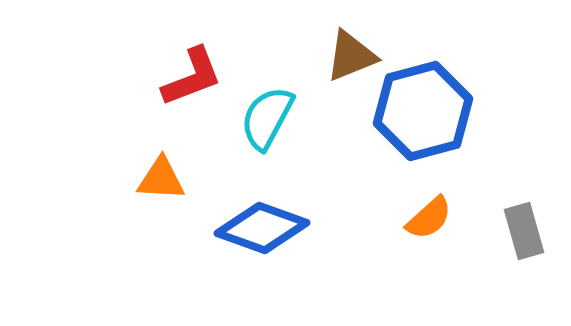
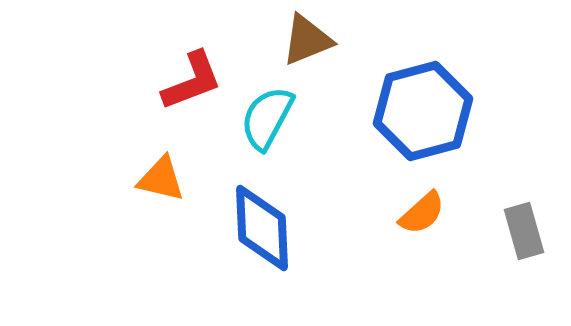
brown triangle: moved 44 px left, 16 px up
red L-shape: moved 4 px down
orange triangle: rotated 10 degrees clockwise
orange semicircle: moved 7 px left, 5 px up
blue diamond: rotated 68 degrees clockwise
